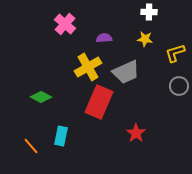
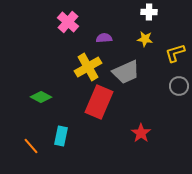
pink cross: moved 3 px right, 2 px up
red star: moved 5 px right
